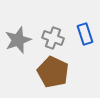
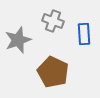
blue rectangle: moved 1 px left; rotated 15 degrees clockwise
gray cross: moved 17 px up
